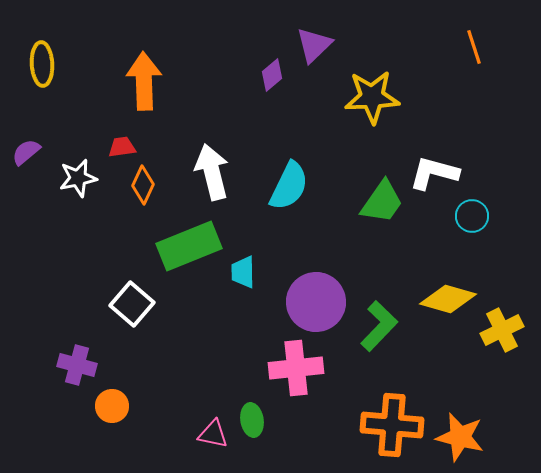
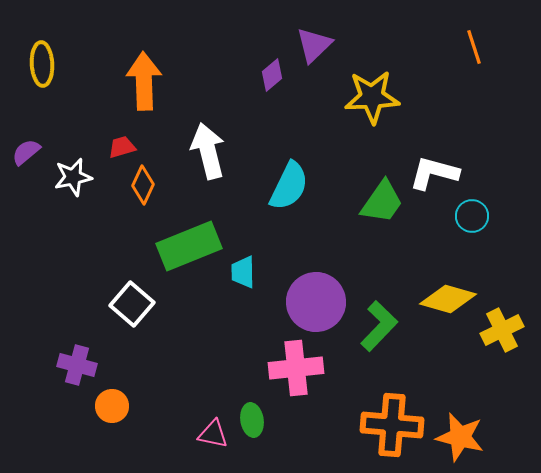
red trapezoid: rotated 8 degrees counterclockwise
white arrow: moved 4 px left, 21 px up
white star: moved 5 px left, 1 px up
